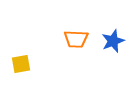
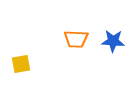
blue star: rotated 25 degrees clockwise
